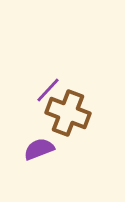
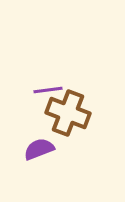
purple line: rotated 40 degrees clockwise
